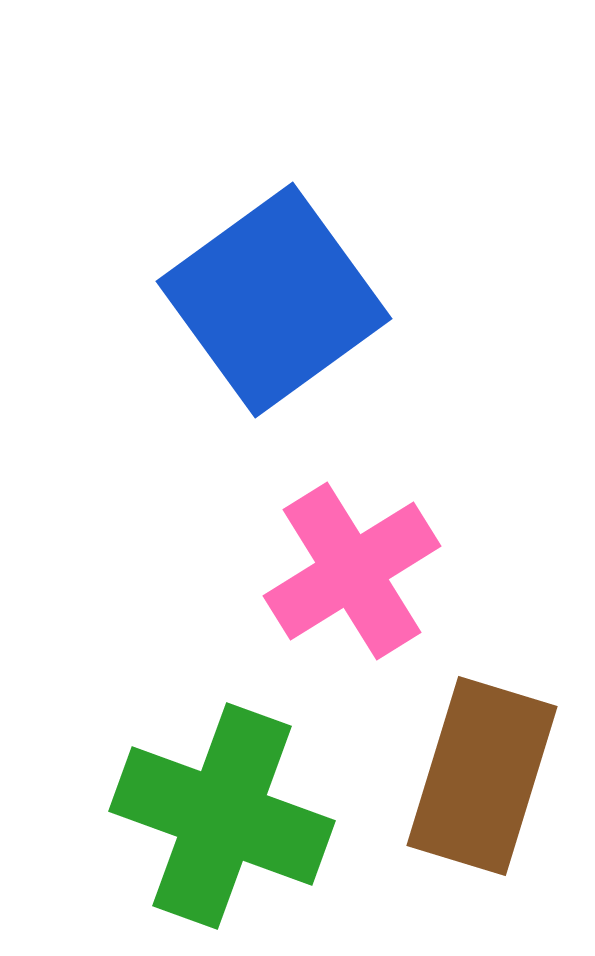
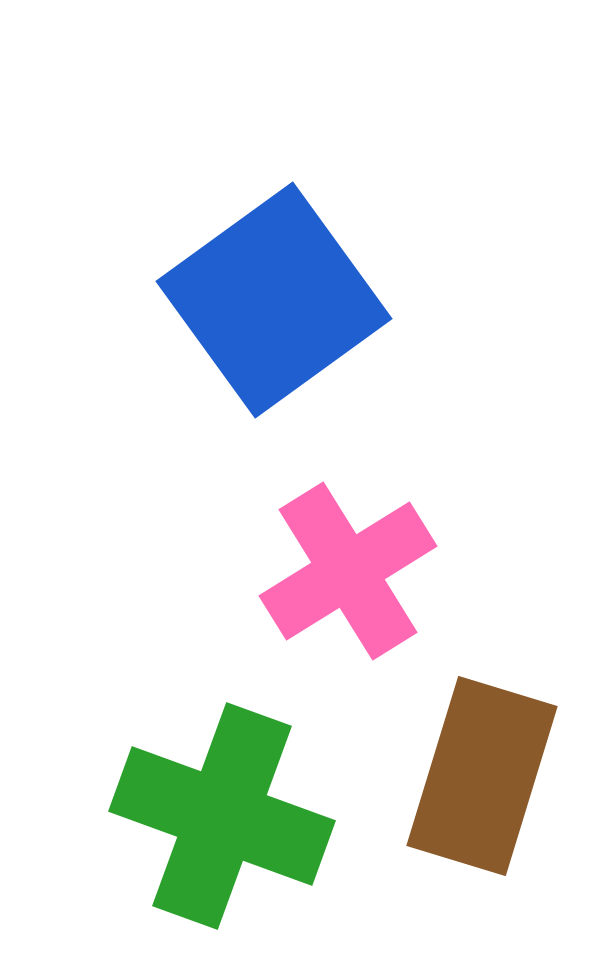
pink cross: moved 4 px left
